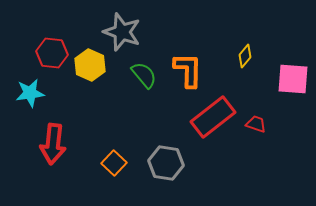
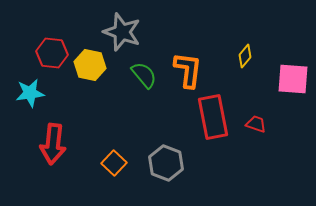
yellow hexagon: rotated 12 degrees counterclockwise
orange L-shape: rotated 6 degrees clockwise
red rectangle: rotated 63 degrees counterclockwise
gray hexagon: rotated 12 degrees clockwise
